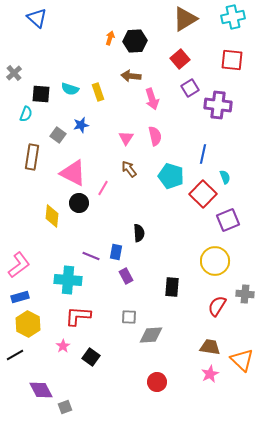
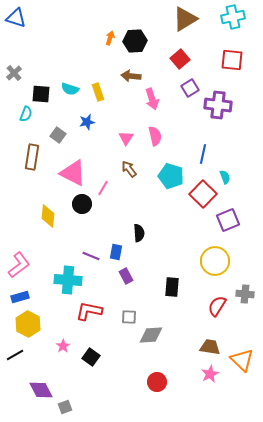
blue triangle at (37, 18): moved 21 px left; rotated 25 degrees counterclockwise
blue star at (81, 125): moved 6 px right, 3 px up
black circle at (79, 203): moved 3 px right, 1 px down
yellow diamond at (52, 216): moved 4 px left
red L-shape at (78, 316): moved 11 px right, 5 px up; rotated 8 degrees clockwise
